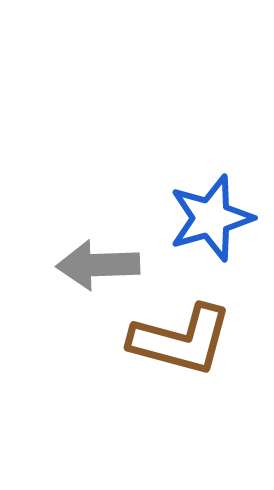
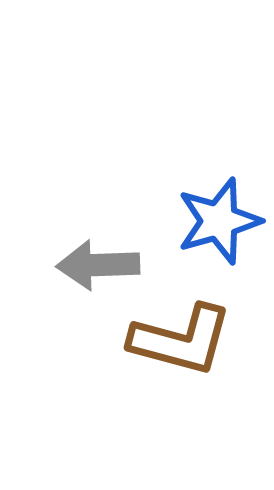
blue star: moved 8 px right, 3 px down
